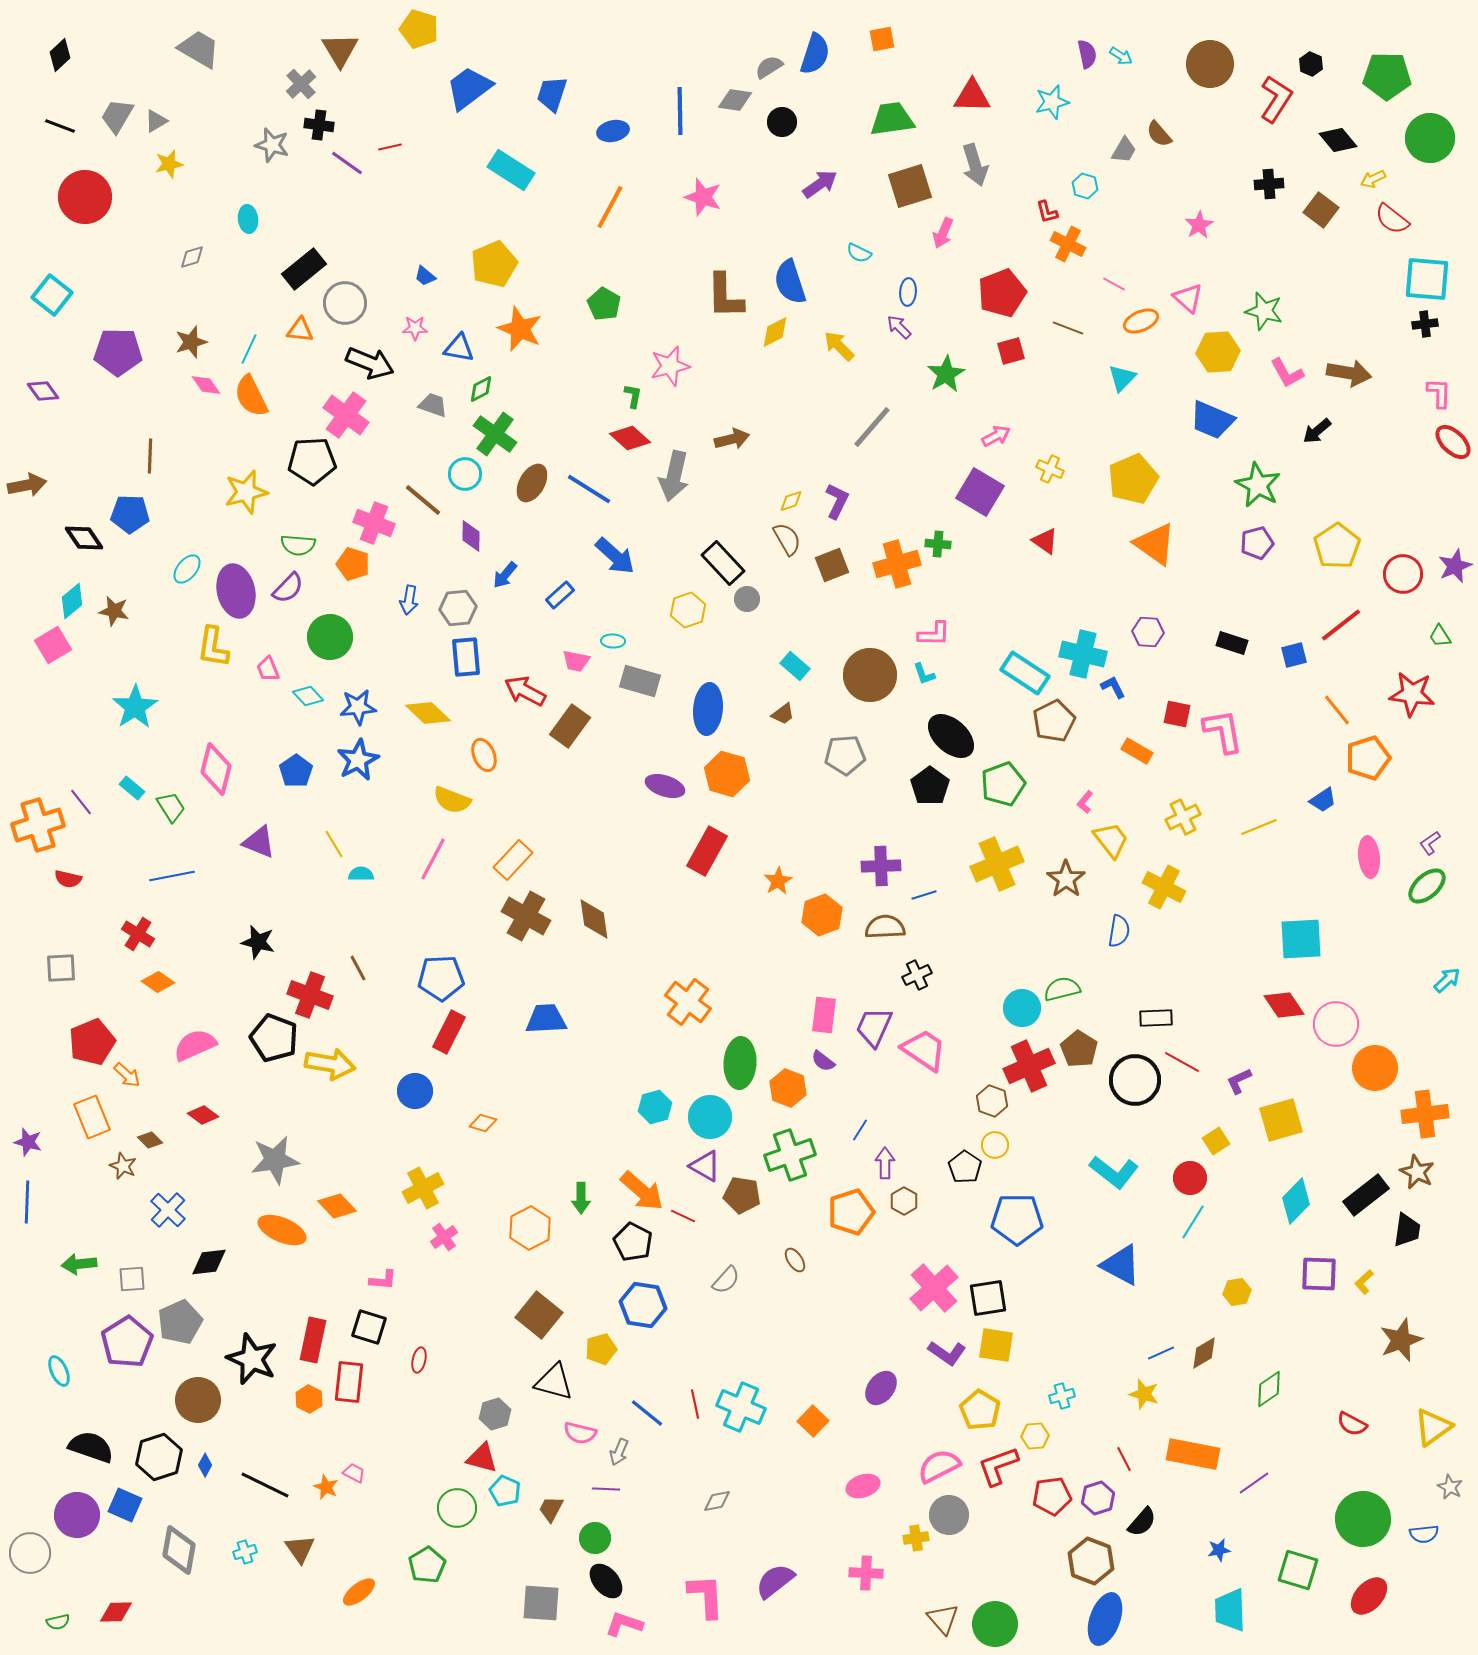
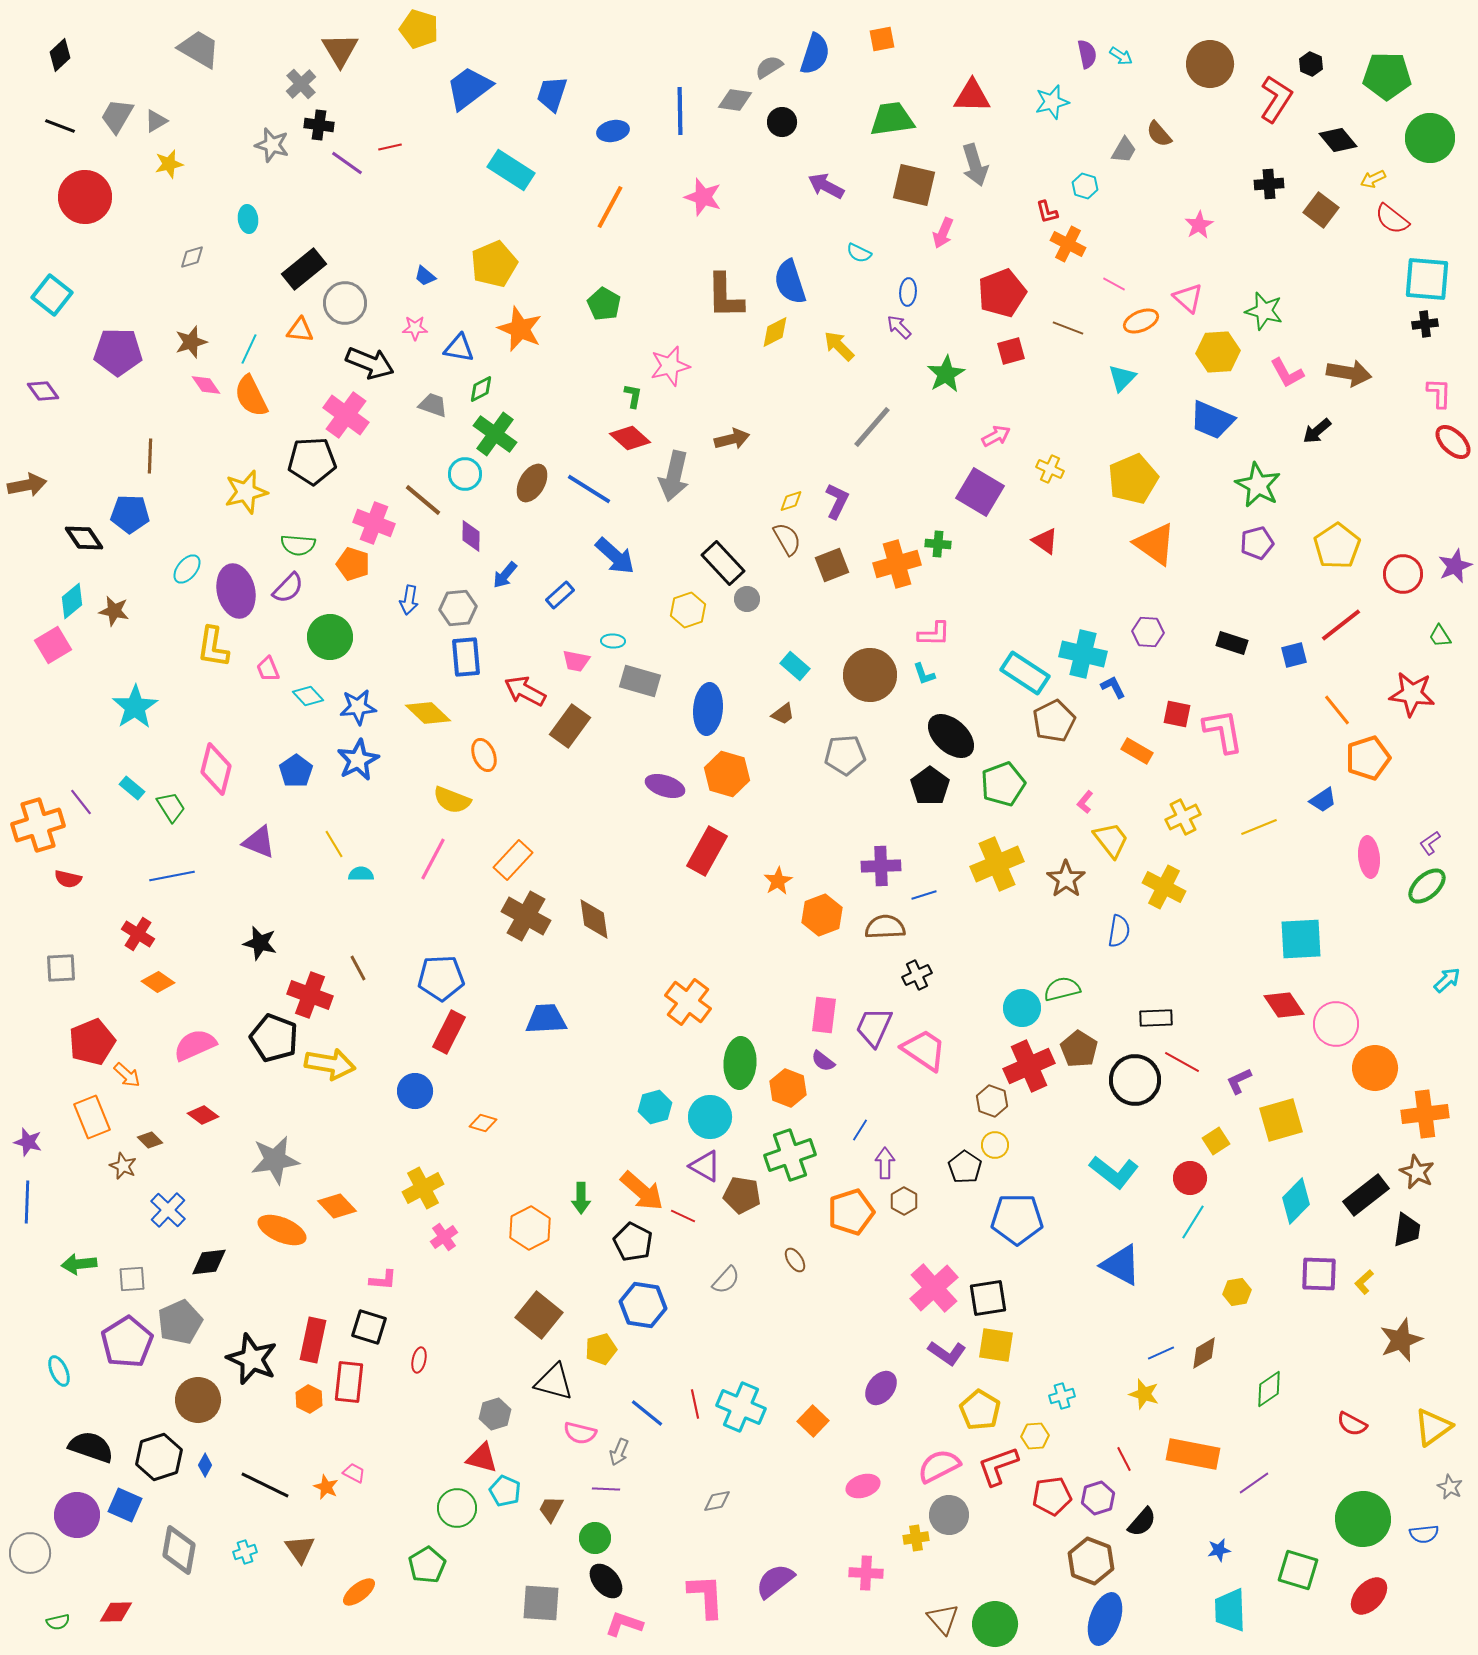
purple arrow at (820, 184): moved 6 px right, 2 px down; rotated 117 degrees counterclockwise
brown square at (910, 186): moved 4 px right, 1 px up; rotated 30 degrees clockwise
black star at (258, 942): moved 2 px right, 1 px down
